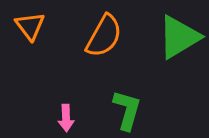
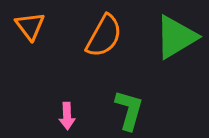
green triangle: moved 3 px left
green L-shape: moved 2 px right
pink arrow: moved 1 px right, 2 px up
